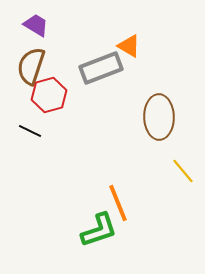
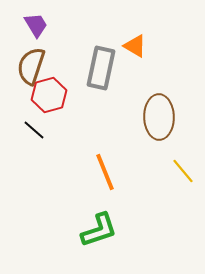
purple trapezoid: rotated 28 degrees clockwise
orange triangle: moved 6 px right
gray rectangle: rotated 57 degrees counterclockwise
black line: moved 4 px right, 1 px up; rotated 15 degrees clockwise
orange line: moved 13 px left, 31 px up
